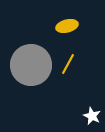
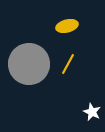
gray circle: moved 2 px left, 1 px up
white star: moved 4 px up
